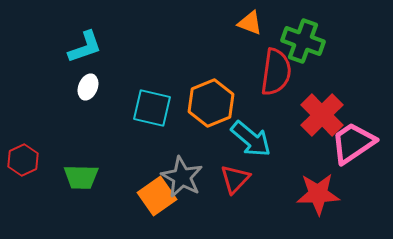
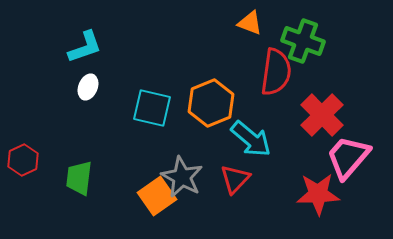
pink trapezoid: moved 5 px left, 14 px down; rotated 15 degrees counterclockwise
green trapezoid: moved 2 px left, 1 px down; rotated 96 degrees clockwise
